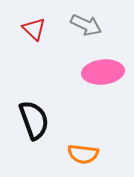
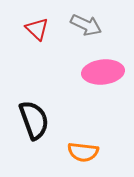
red triangle: moved 3 px right
orange semicircle: moved 2 px up
